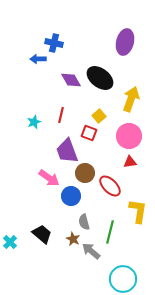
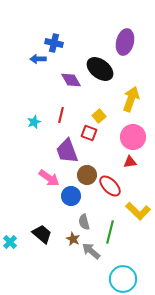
black ellipse: moved 9 px up
pink circle: moved 4 px right, 1 px down
brown circle: moved 2 px right, 2 px down
yellow L-shape: rotated 125 degrees clockwise
